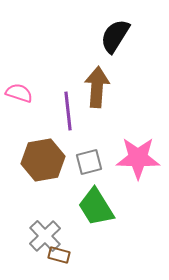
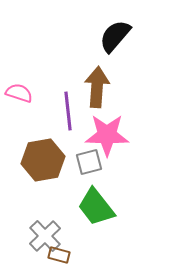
black semicircle: rotated 9 degrees clockwise
pink star: moved 31 px left, 23 px up
green trapezoid: rotated 6 degrees counterclockwise
